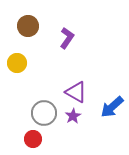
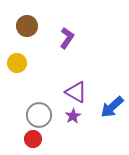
brown circle: moved 1 px left
gray circle: moved 5 px left, 2 px down
